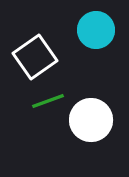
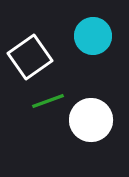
cyan circle: moved 3 px left, 6 px down
white square: moved 5 px left
